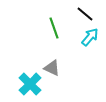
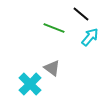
black line: moved 4 px left
green line: rotated 50 degrees counterclockwise
gray triangle: rotated 12 degrees clockwise
